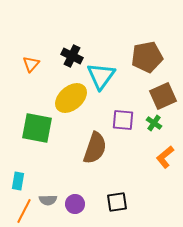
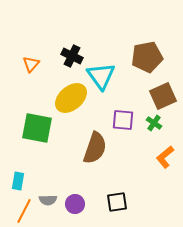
cyan triangle: rotated 12 degrees counterclockwise
